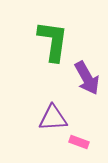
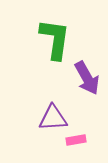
green L-shape: moved 2 px right, 2 px up
pink rectangle: moved 3 px left, 2 px up; rotated 30 degrees counterclockwise
